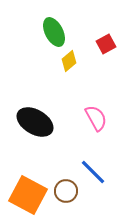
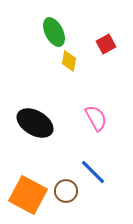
yellow diamond: rotated 40 degrees counterclockwise
black ellipse: moved 1 px down
